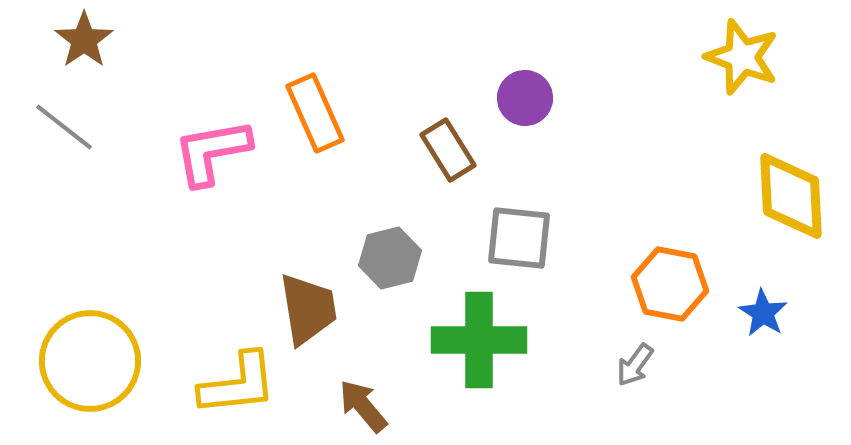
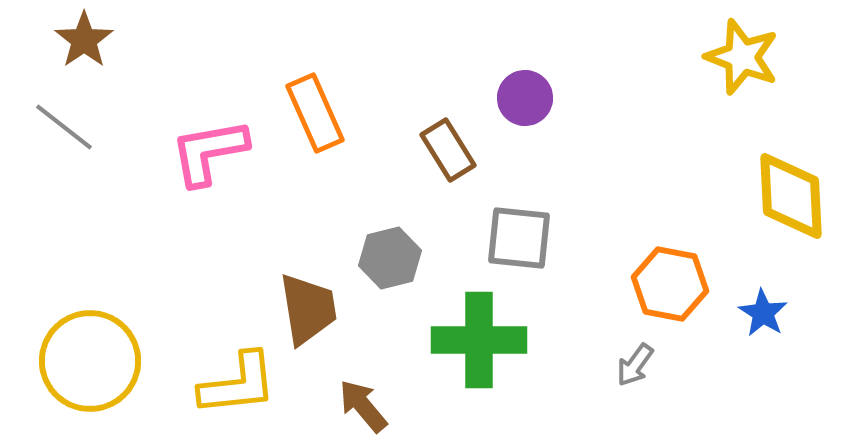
pink L-shape: moved 3 px left
